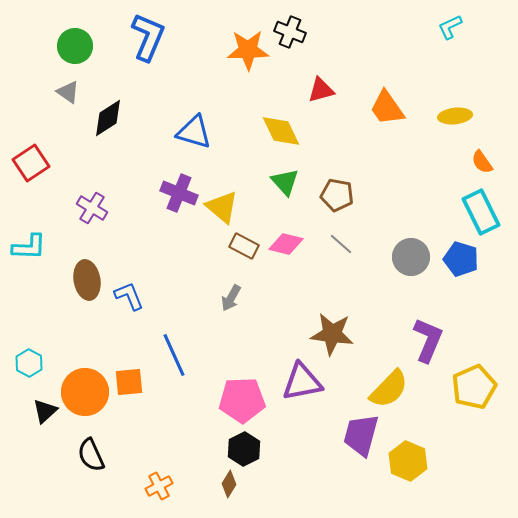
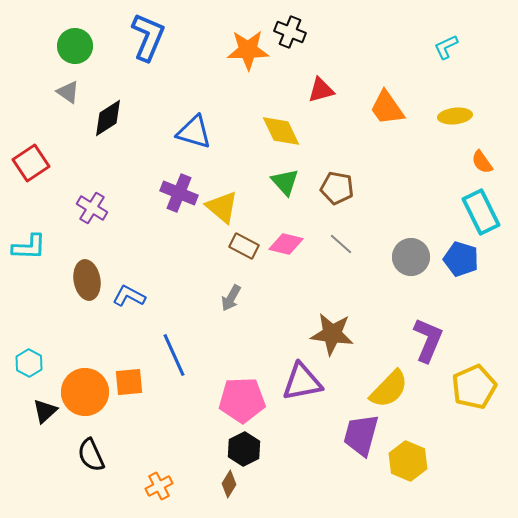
cyan L-shape at (450, 27): moved 4 px left, 20 px down
brown pentagon at (337, 195): moved 7 px up
blue L-shape at (129, 296): rotated 40 degrees counterclockwise
